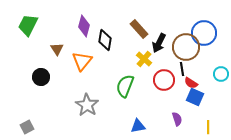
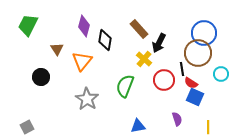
brown circle: moved 12 px right, 6 px down
gray star: moved 6 px up
